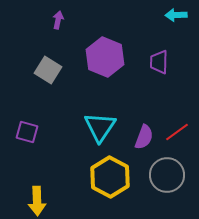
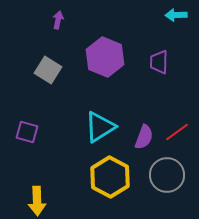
cyan triangle: rotated 24 degrees clockwise
